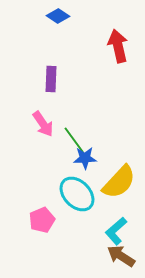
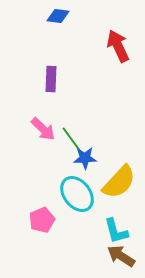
blue diamond: rotated 25 degrees counterclockwise
red arrow: rotated 12 degrees counterclockwise
pink arrow: moved 5 px down; rotated 12 degrees counterclockwise
green line: moved 2 px left
cyan ellipse: rotated 6 degrees clockwise
cyan L-shape: rotated 64 degrees counterclockwise
